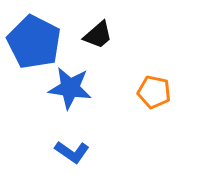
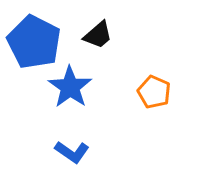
blue star: moved 1 px up; rotated 27 degrees clockwise
orange pentagon: rotated 12 degrees clockwise
